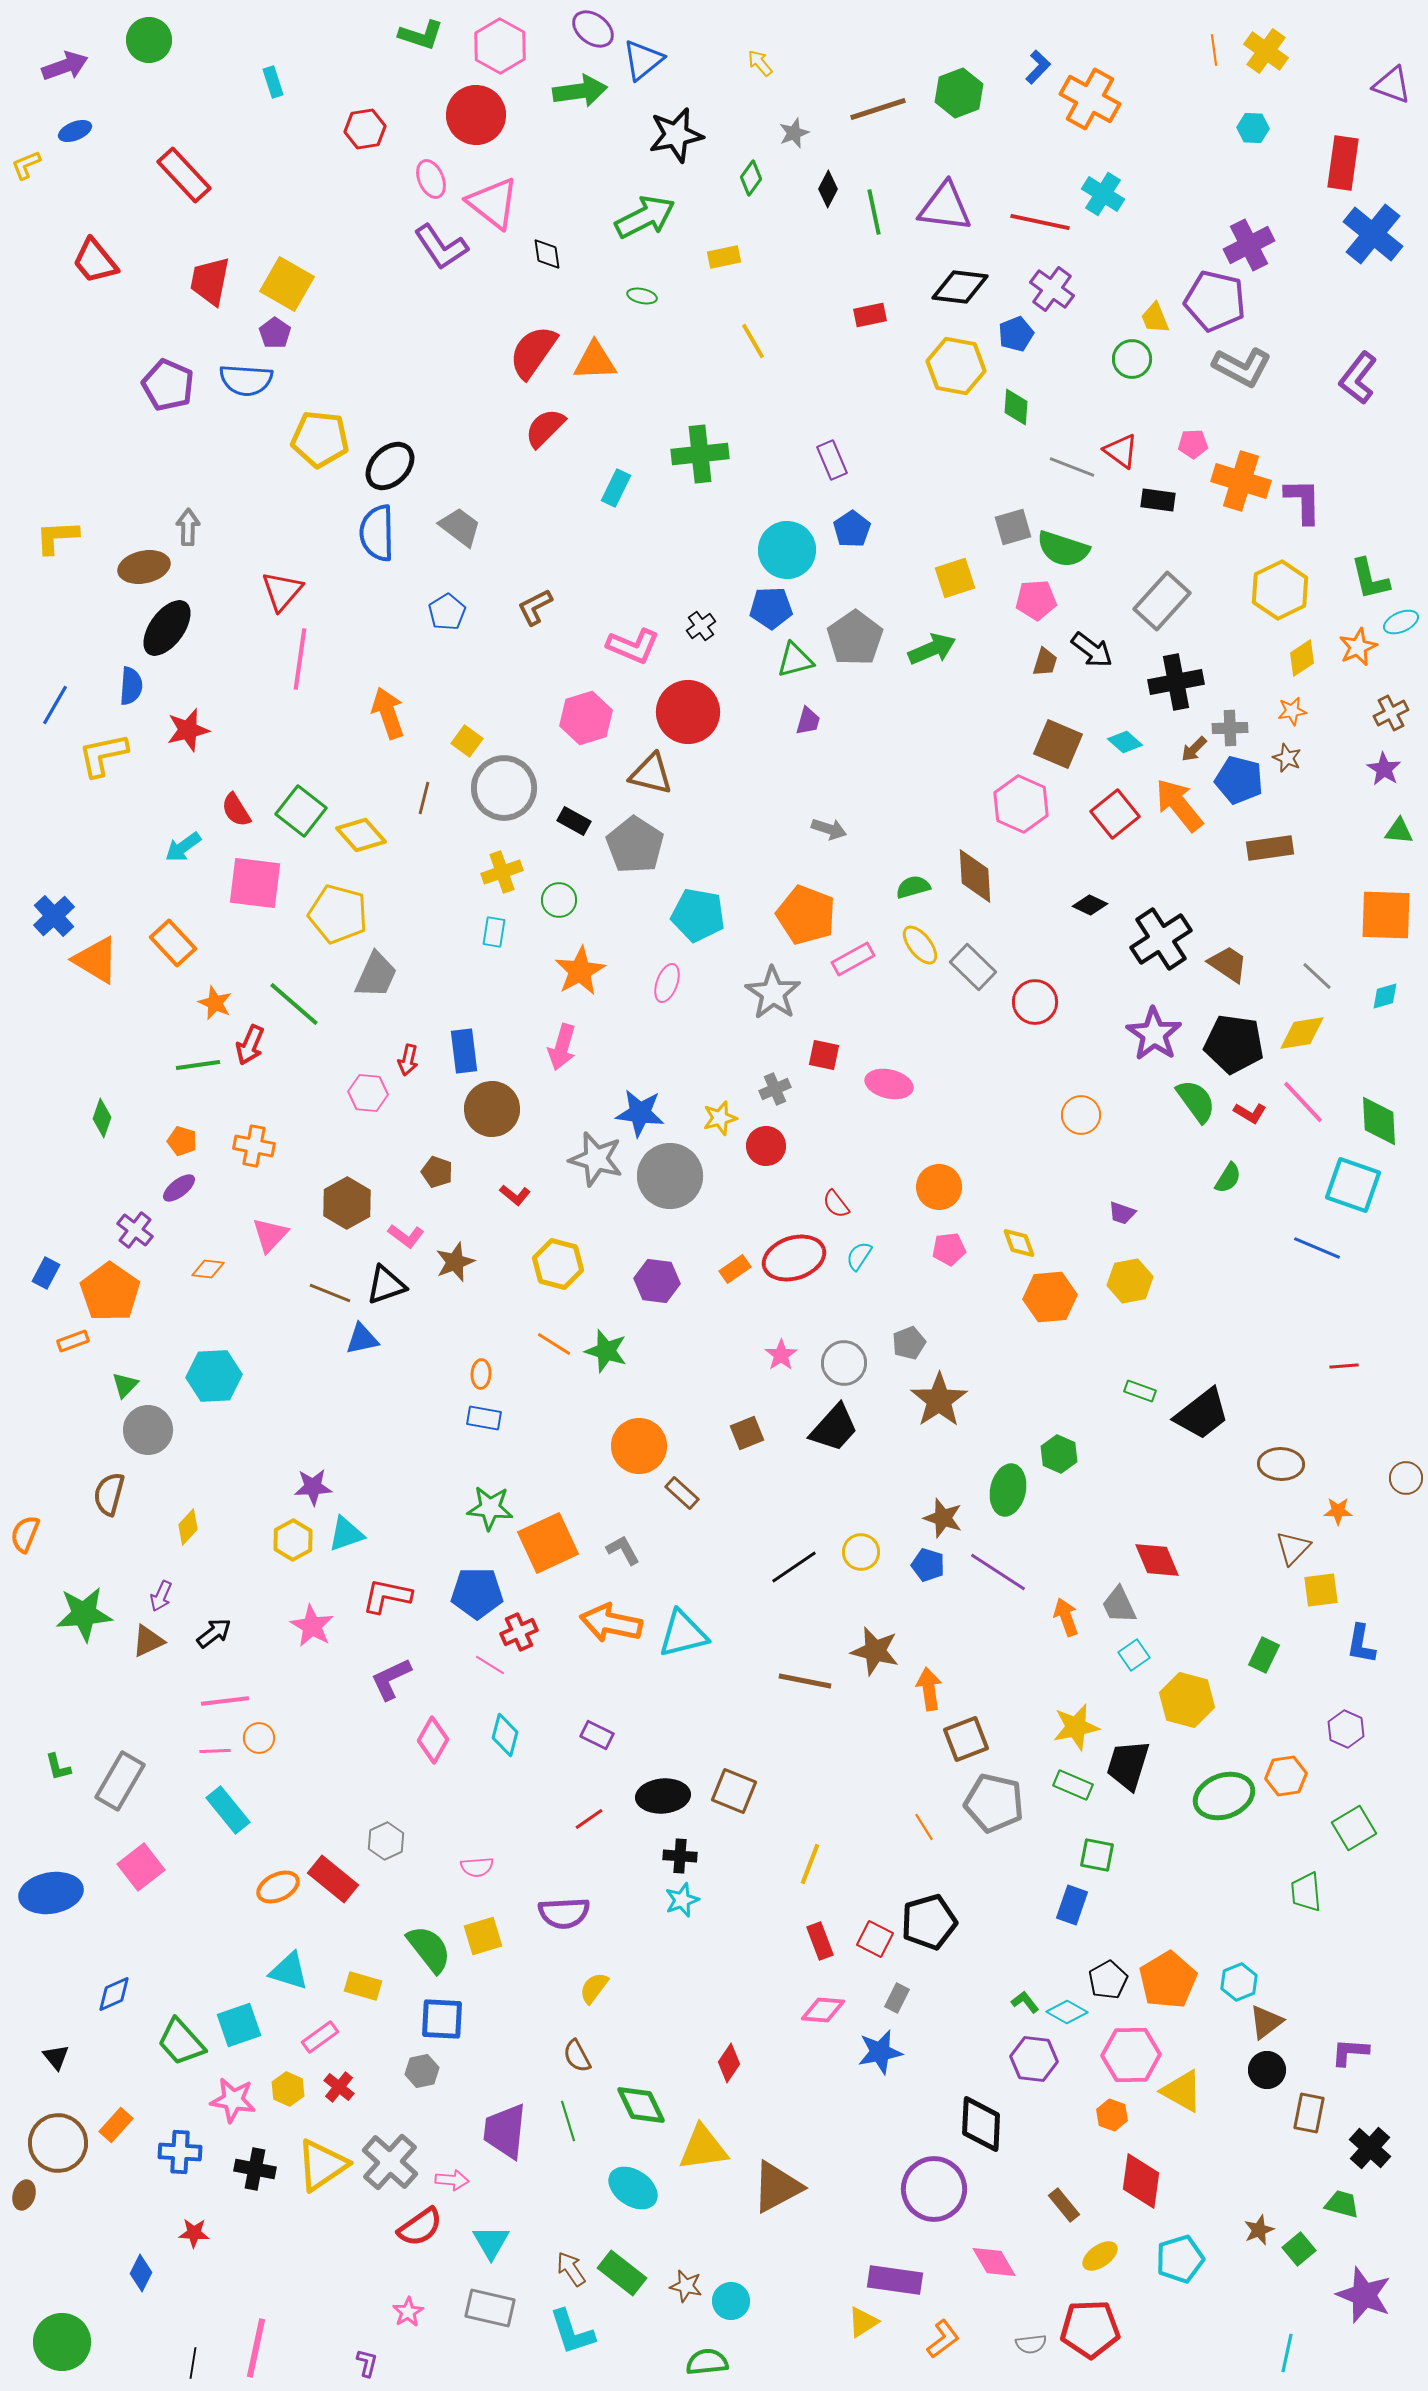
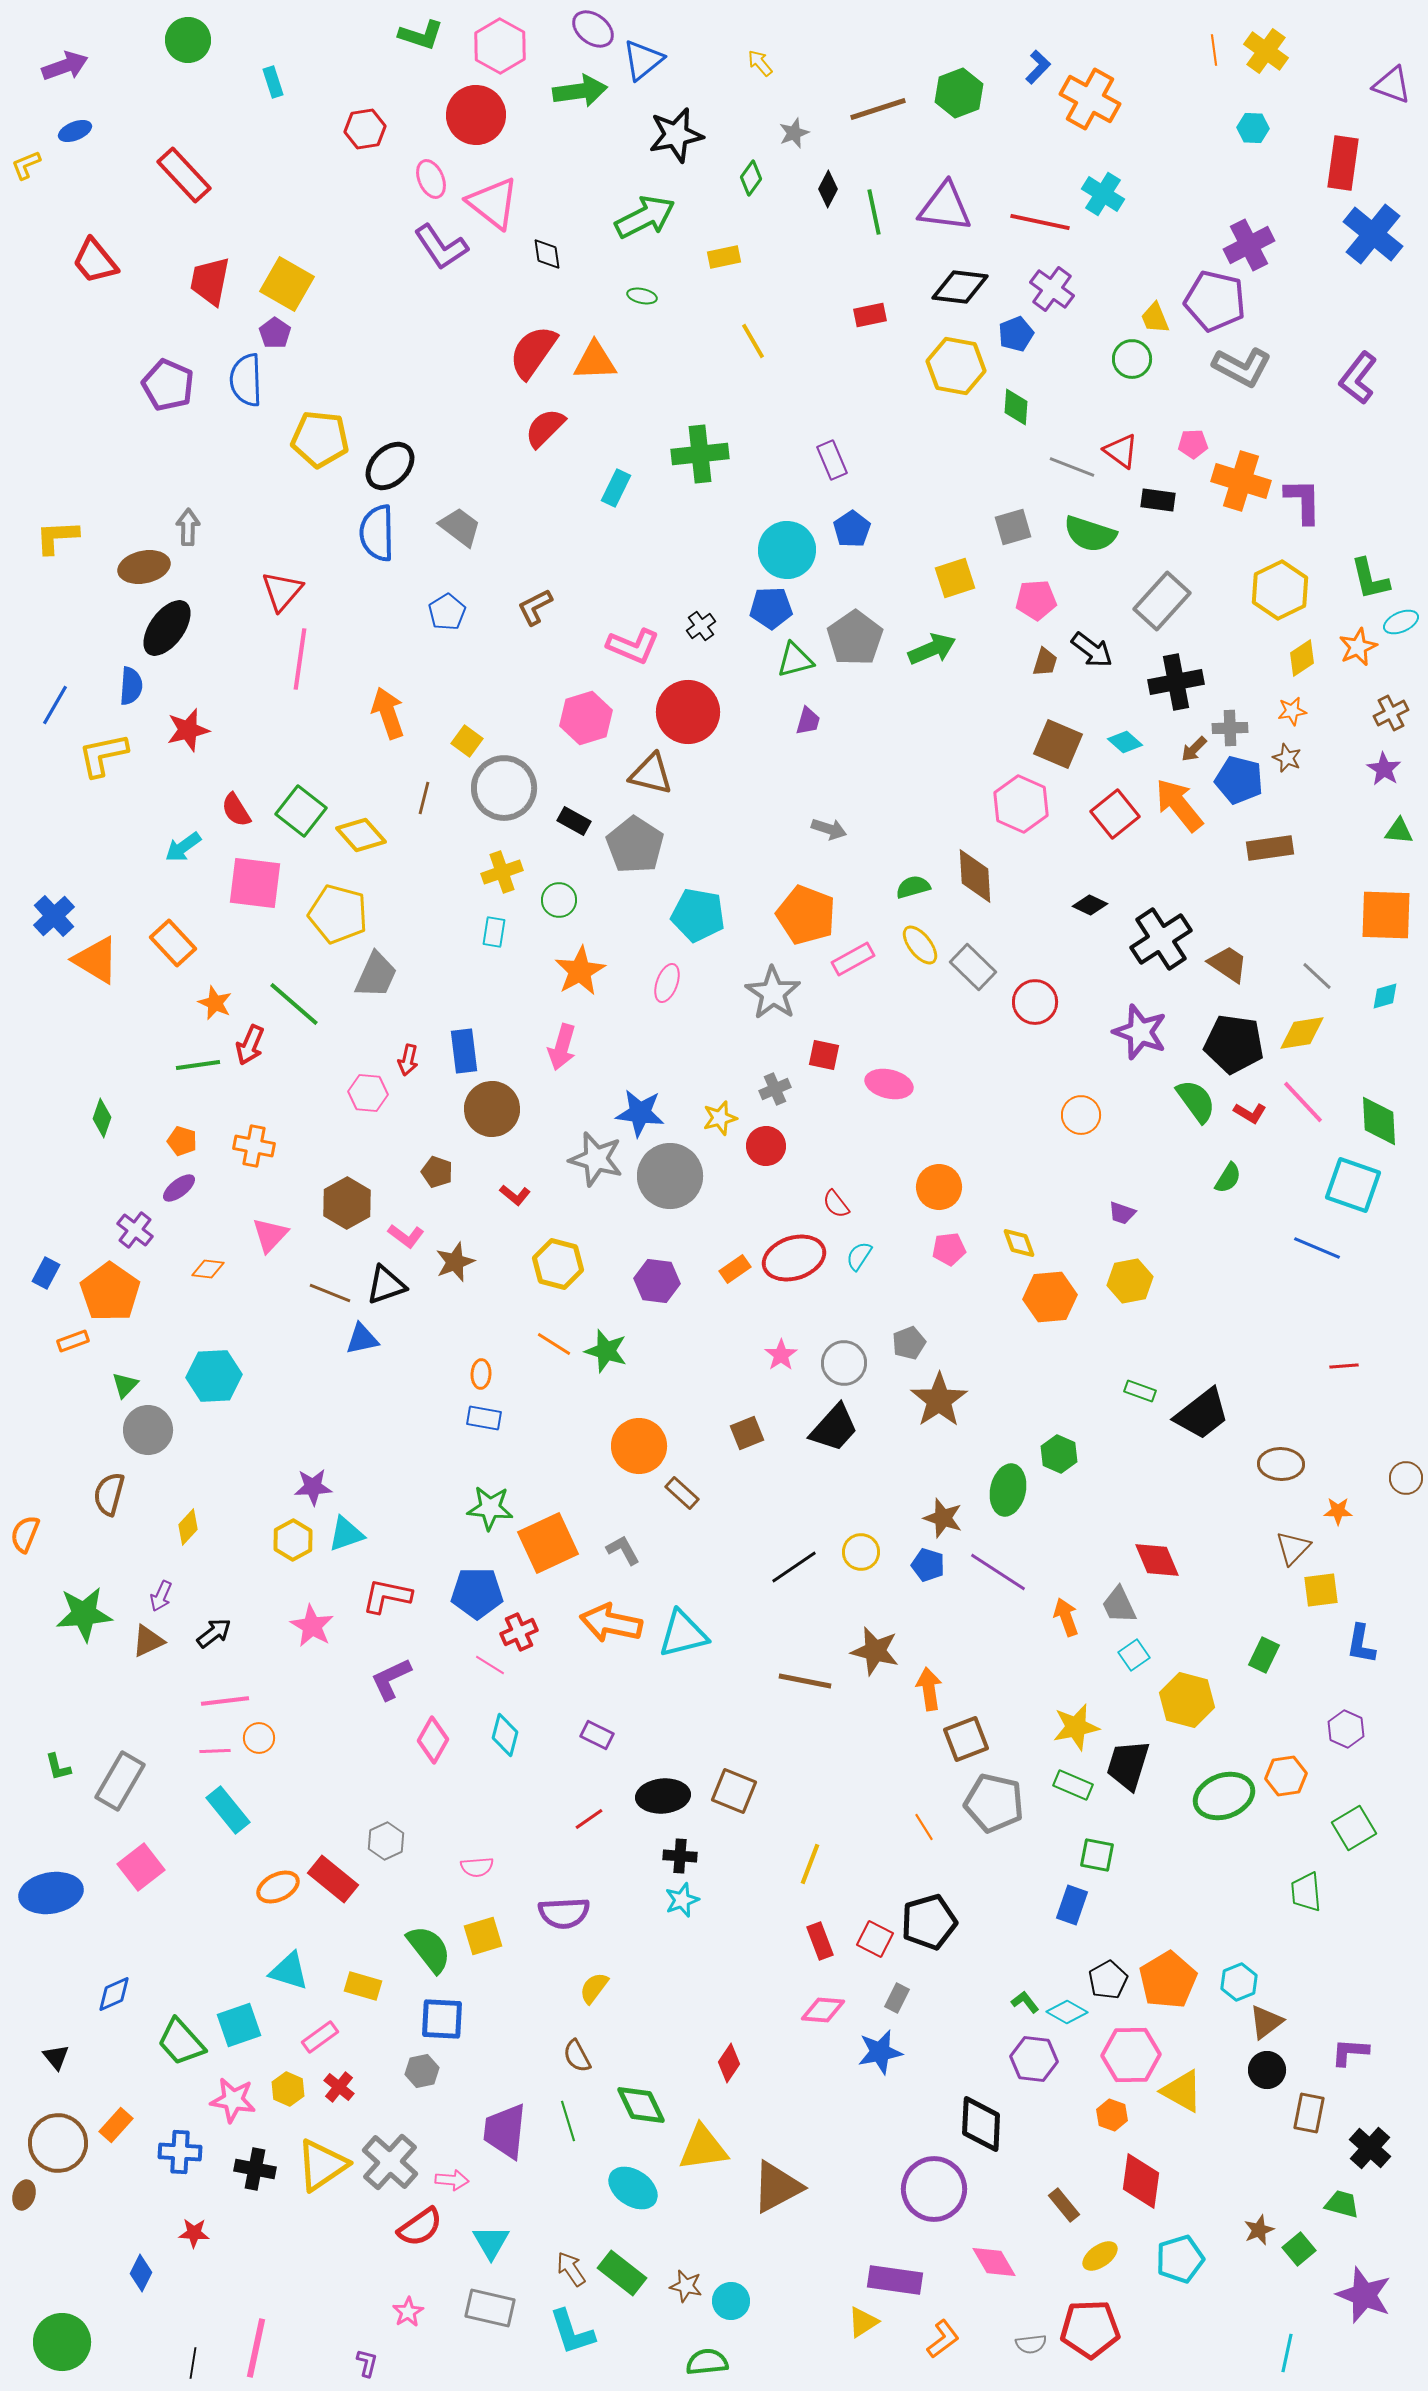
green circle at (149, 40): moved 39 px right
blue semicircle at (246, 380): rotated 84 degrees clockwise
green semicircle at (1063, 549): moved 27 px right, 15 px up
purple star at (1154, 1034): moved 14 px left, 2 px up; rotated 14 degrees counterclockwise
